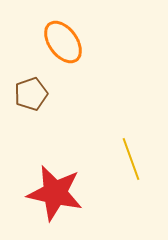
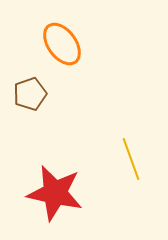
orange ellipse: moved 1 px left, 2 px down
brown pentagon: moved 1 px left
